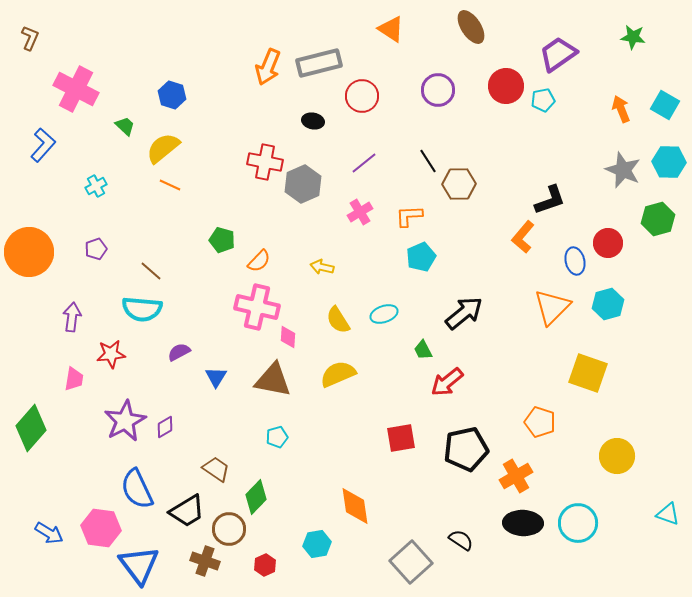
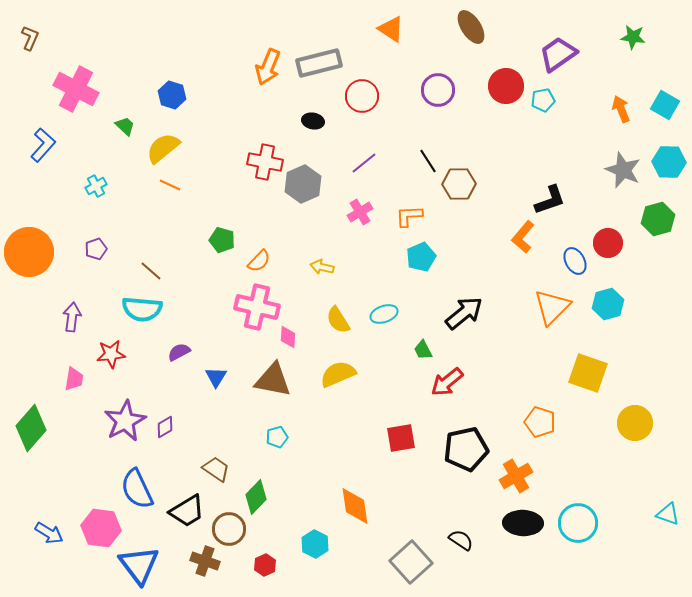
blue ellipse at (575, 261): rotated 16 degrees counterclockwise
yellow circle at (617, 456): moved 18 px right, 33 px up
cyan hexagon at (317, 544): moved 2 px left; rotated 24 degrees counterclockwise
